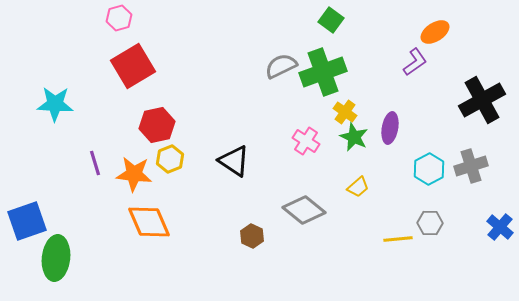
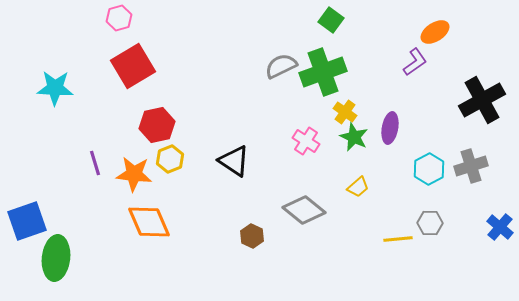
cyan star: moved 16 px up
